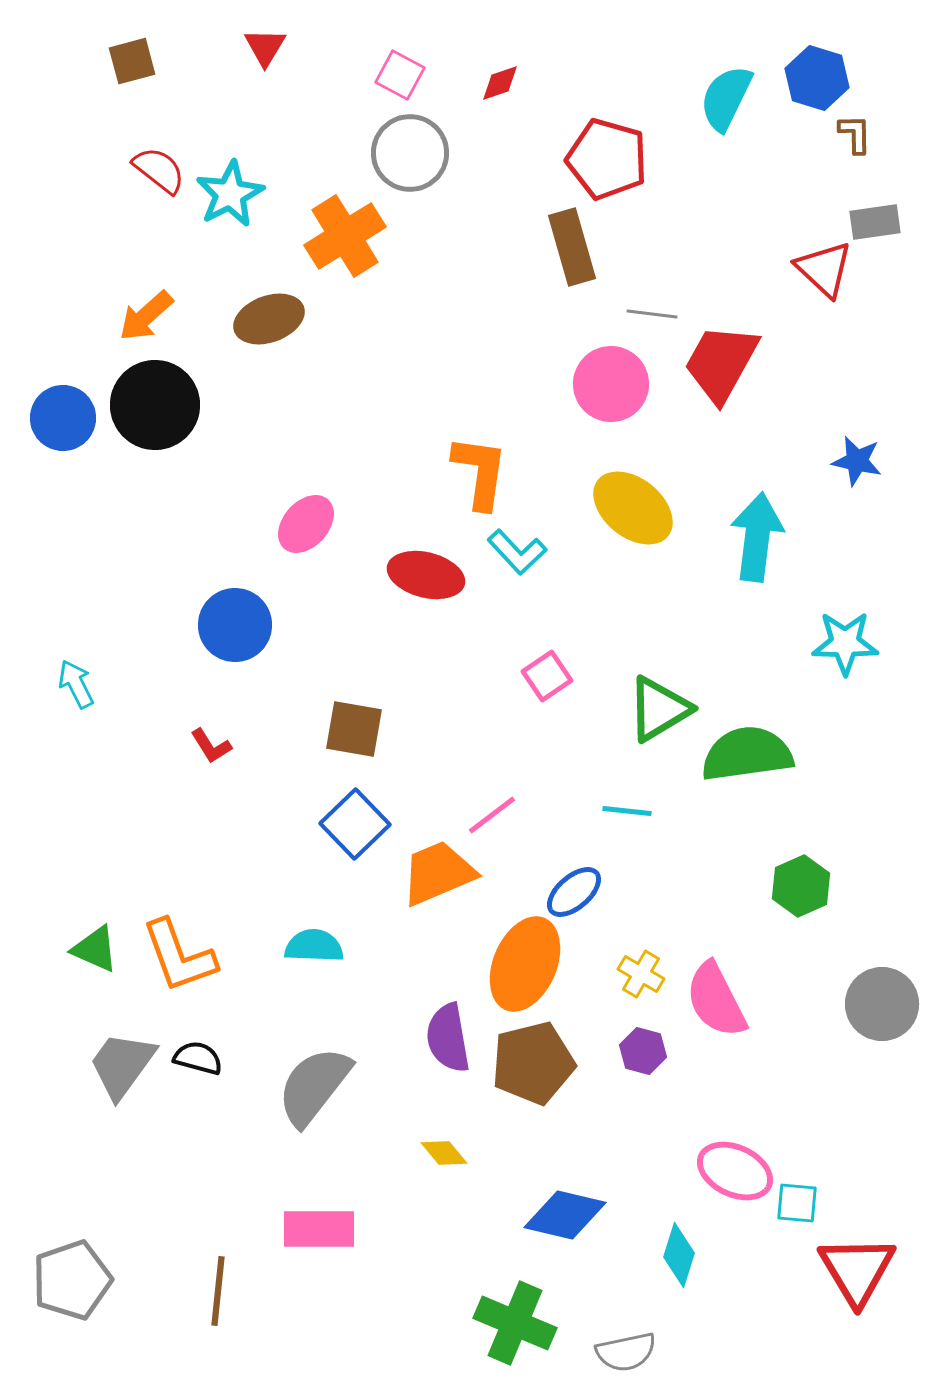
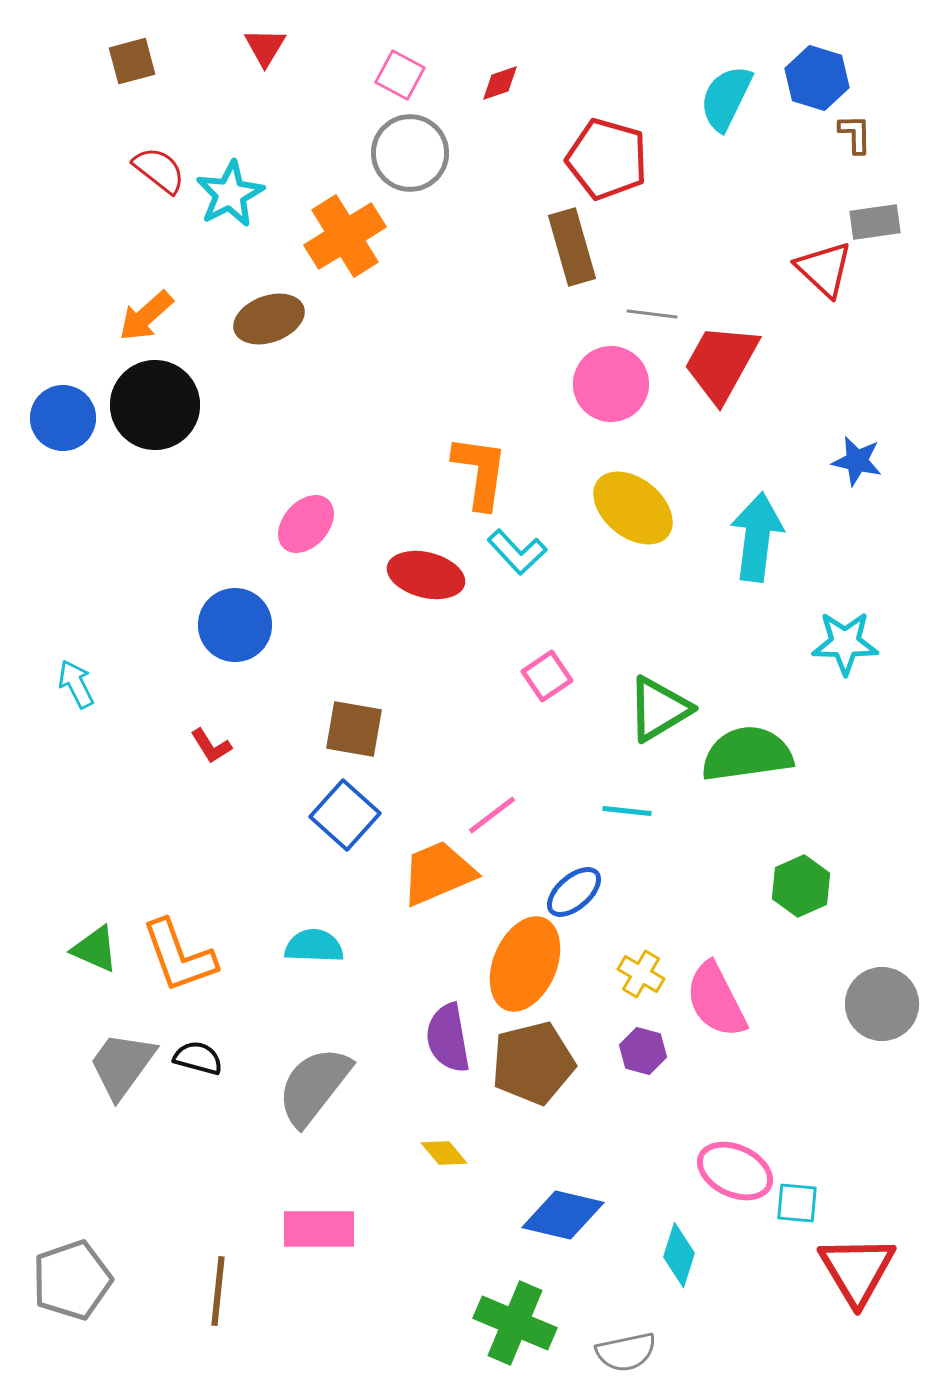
blue square at (355, 824): moved 10 px left, 9 px up; rotated 4 degrees counterclockwise
blue diamond at (565, 1215): moved 2 px left
